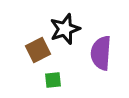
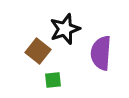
brown square: moved 1 px down; rotated 25 degrees counterclockwise
